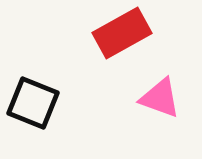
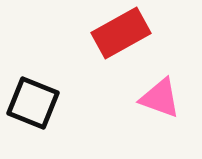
red rectangle: moved 1 px left
